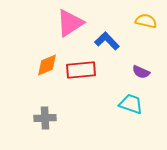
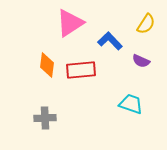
yellow semicircle: moved 3 px down; rotated 110 degrees clockwise
blue L-shape: moved 3 px right
orange diamond: rotated 60 degrees counterclockwise
purple semicircle: moved 11 px up
